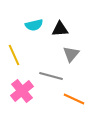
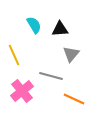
cyan semicircle: rotated 108 degrees counterclockwise
